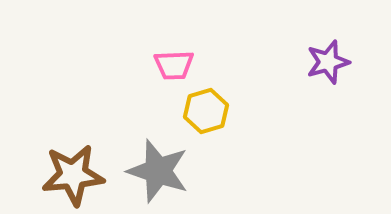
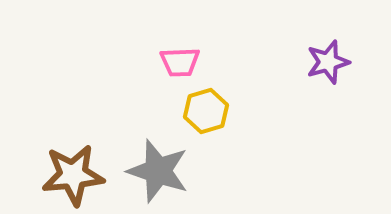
pink trapezoid: moved 6 px right, 3 px up
